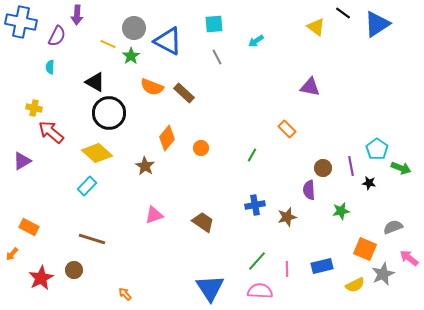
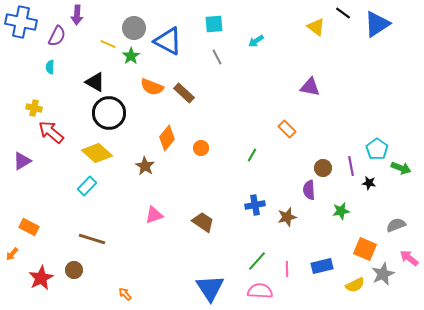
gray semicircle at (393, 227): moved 3 px right, 2 px up
